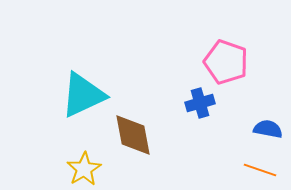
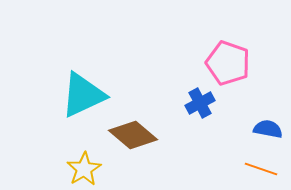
pink pentagon: moved 2 px right, 1 px down
blue cross: rotated 12 degrees counterclockwise
brown diamond: rotated 39 degrees counterclockwise
orange line: moved 1 px right, 1 px up
